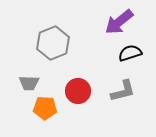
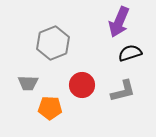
purple arrow: rotated 28 degrees counterclockwise
gray trapezoid: moved 1 px left
red circle: moved 4 px right, 6 px up
orange pentagon: moved 5 px right
